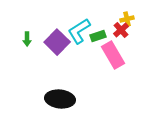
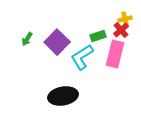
yellow cross: moved 2 px left
cyan L-shape: moved 3 px right, 26 px down
green arrow: rotated 32 degrees clockwise
pink rectangle: moved 2 px right, 1 px up; rotated 44 degrees clockwise
black ellipse: moved 3 px right, 3 px up; rotated 16 degrees counterclockwise
